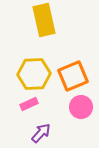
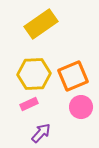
yellow rectangle: moved 3 px left, 4 px down; rotated 68 degrees clockwise
